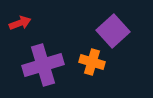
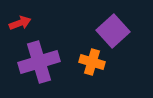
purple cross: moved 4 px left, 3 px up
